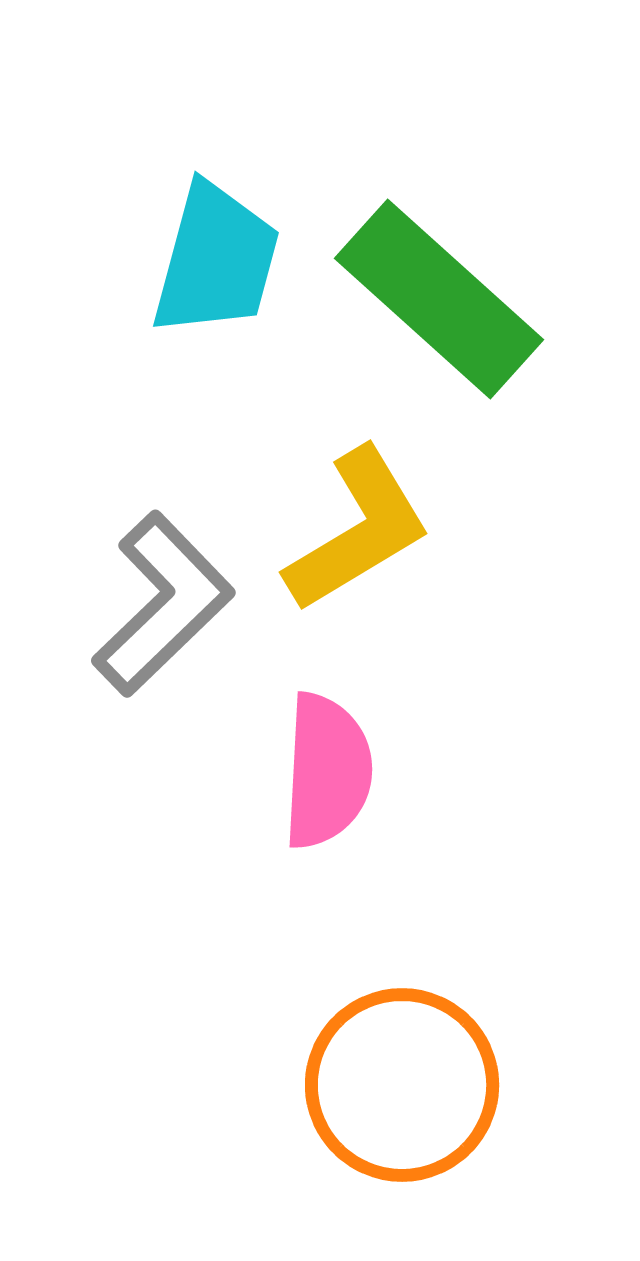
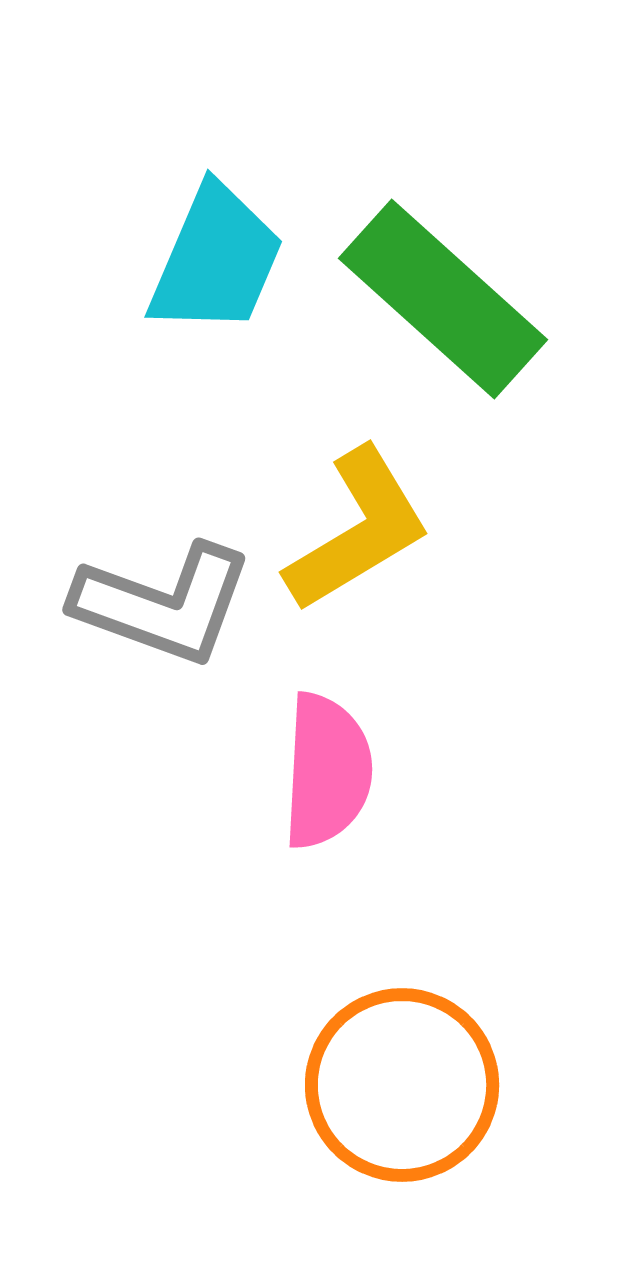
cyan trapezoid: rotated 8 degrees clockwise
green rectangle: moved 4 px right
gray L-shape: rotated 64 degrees clockwise
